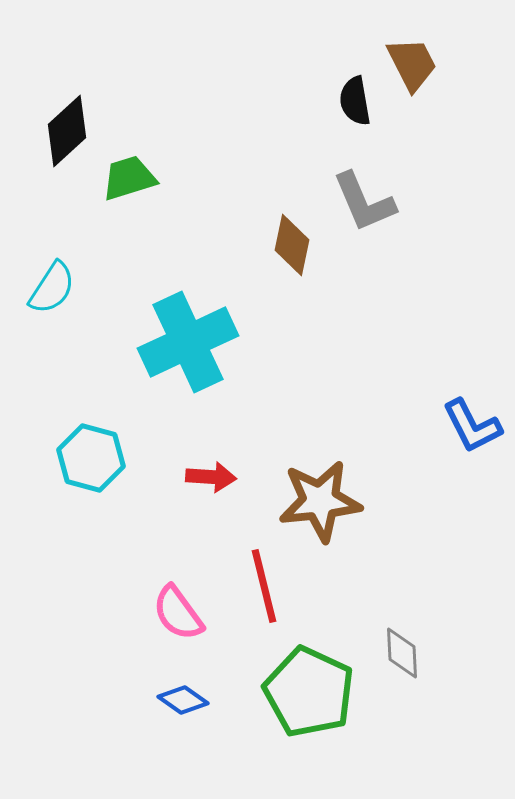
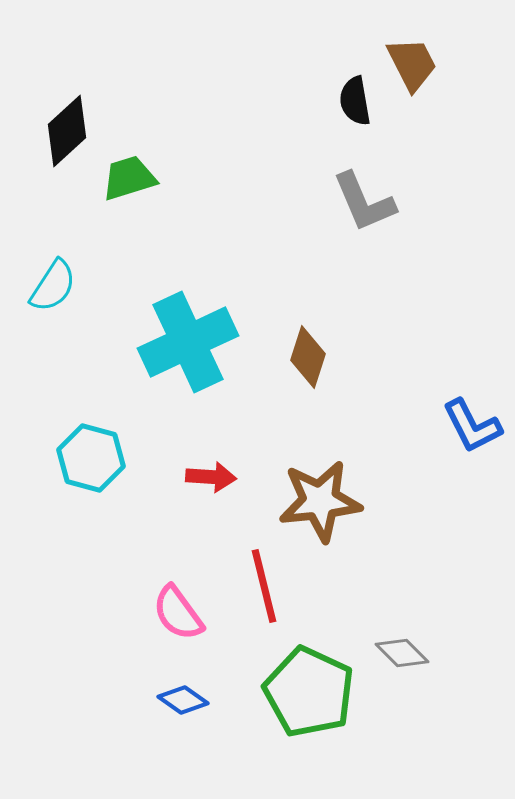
brown diamond: moved 16 px right, 112 px down; rotated 6 degrees clockwise
cyan semicircle: moved 1 px right, 2 px up
gray diamond: rotated 42 degrees counterclockwise
